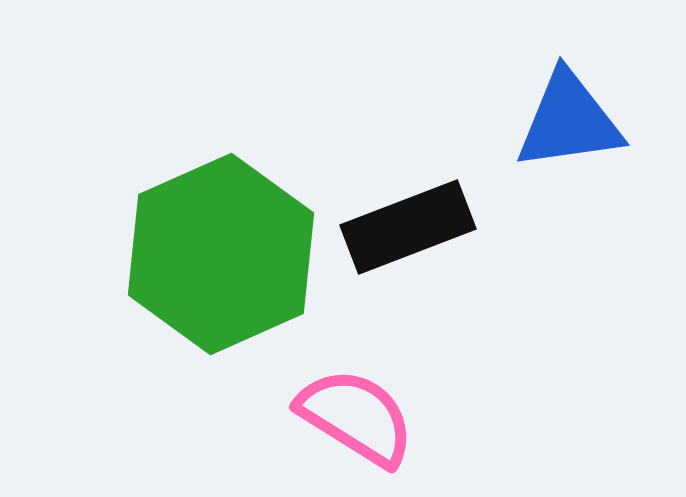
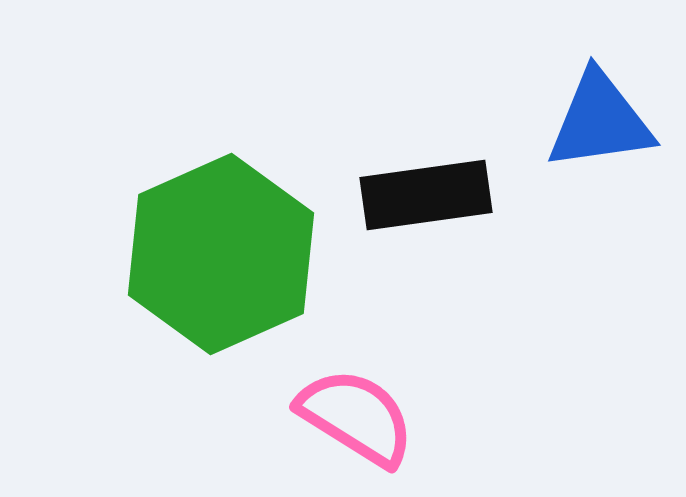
blue triangle: moved 31 px right
black rectangle: moved 18 px right, 32 px up; rotated 13 degrees clockwise
